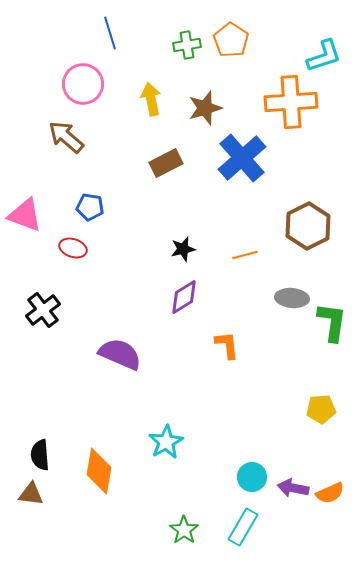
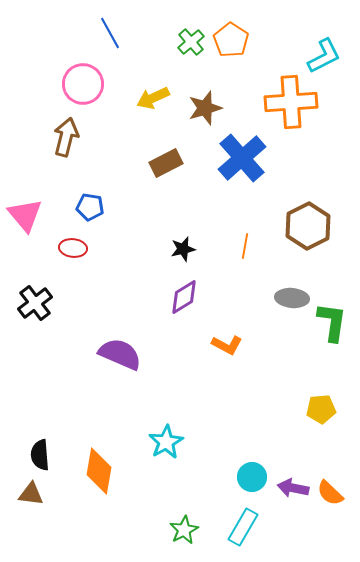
blue line: rotated 12 degrees counterclockwise
green cross: moved 4 px right, 3 px up; rotated 32 degrees counterclockwise
cyan L-shape: rotated 9 degrees counterclockwise
yellow arrow: moved 2 px right, 1 px up; rotated 104 degrees counterclockwise
brown arrow: rotated 63 degrees clockwise
pink triangle: rotated 30 degrees clockwise
red ellipse: rotated 12 degrees counterclockwise
orange line: moved 9 px up; rotated 65 degrees counterclockwise
black cross: moved 8 px left, 7 px up
orange L-shape: rotated 124 degrees clockwise
orange semicircle: rotated 68 degrees clockwise
green star: rotated 8 degrees clockwise
